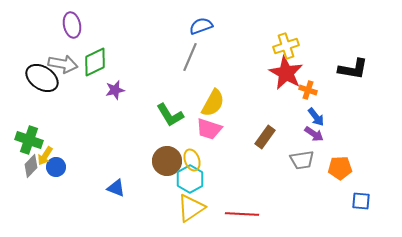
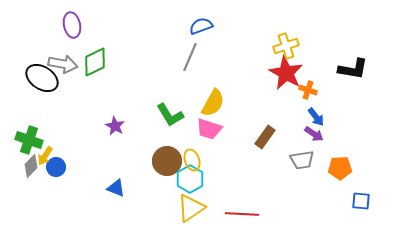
purple star: moved 36 px down; rotated 30 degrees counterclockwise
